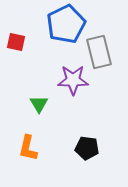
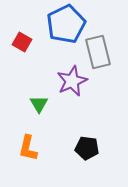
red square: moved 6 px right; rotated 18 degrees clockwise
gray rectangle: moved 1 px left
purple star: moved 1 px left, 1 px down; rotated 24 degrees counterclockwise
